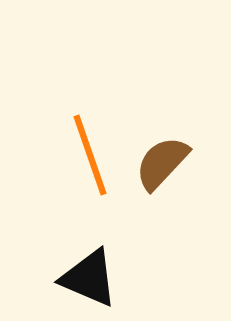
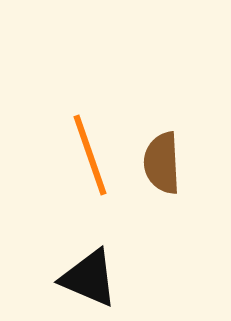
brown semicircle: rotated 46 degrees counterclockwise
